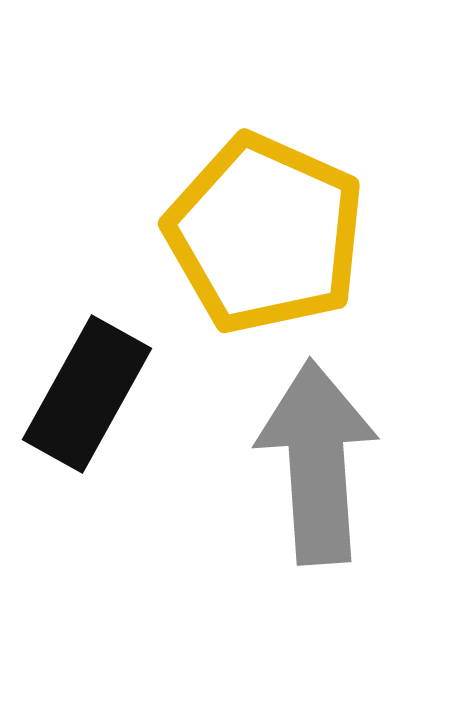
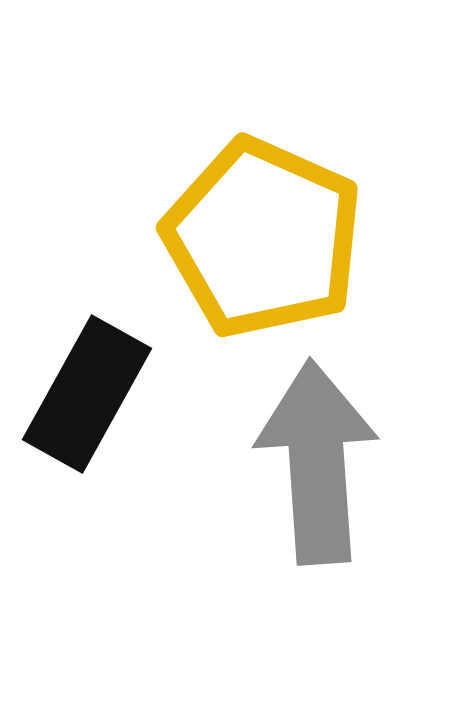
yellow pentagon: moved 2 px left, 4 px down
